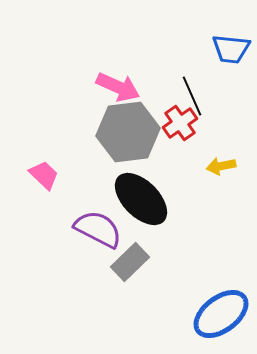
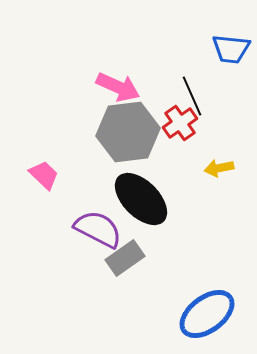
yellow arrow: moved 2 px left, 2 px down
gray rectangle: moved 5 px left, 4 px up; rotated 9 degrees clockwise
blue ellipse: moved 14 px left
